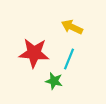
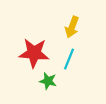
yellow arrow: rotated 95 degrees counterclockwise
green star: moved 6 px left
